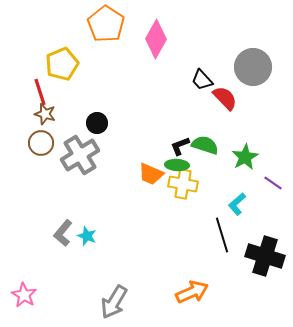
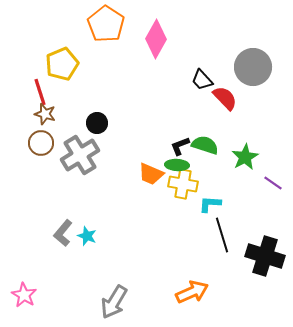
cyan L-shape: moved 27 px left; rotated 45 degrees clockwise
